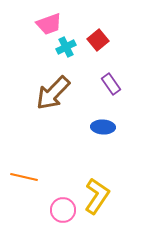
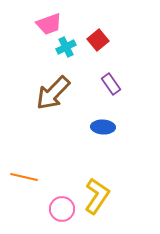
pink circle: moved 1 px left, 1 px up
